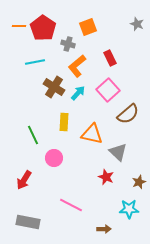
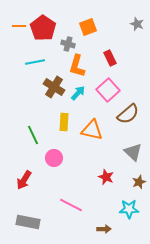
orange L-shape: rotated 35 degrees counterclockwise
orange triangle: moved 4 px up
gray triangle: moved 15 px right
